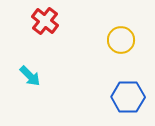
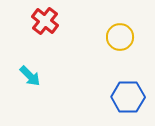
yellow circle: moved 1 px left, 3 px up
